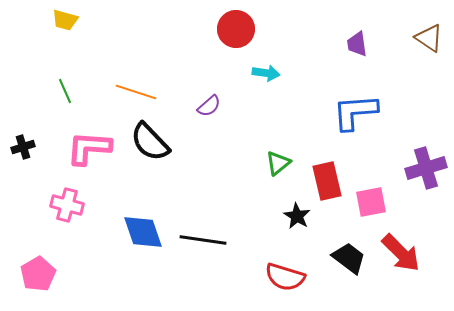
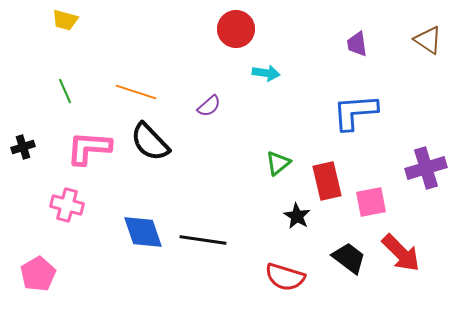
brown triangle: moved 1 px left, 2 px down
